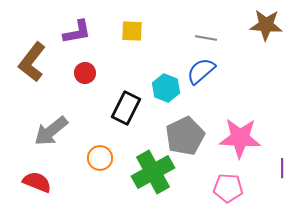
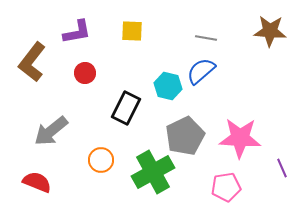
brown star: moved 4 px right, 6 px down
cyan hexagon: moved 2 px right, 2 px up; rotated 8 degrees counterclockwise
orange circle: moved 1 px right, 2 px down
purple line: rotated 24 degrees counterclockwise
pink pentagon: moved 2 px left, 1 px up; rotated 12 degrees counterclockwise
